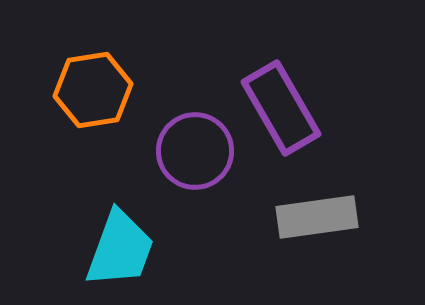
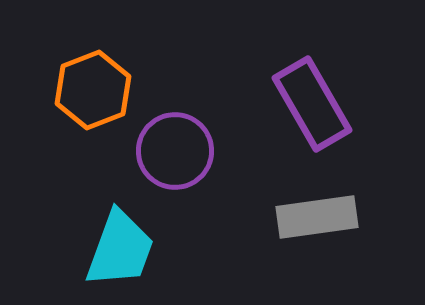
orange hexagon: rotated 12 degrees counterclockwise
purple rectangle: moved 31 px right, 4 px up
purple circle: moved 20 px left
